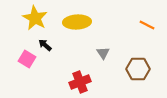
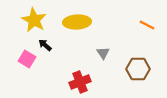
yellow star: moved 1 px left, 2 px down
